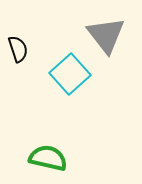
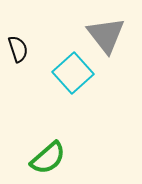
cyan square: moved 3 px right, 1 px up
green semicircle: rotated 126 degrees clockwise
